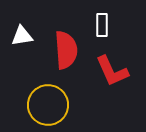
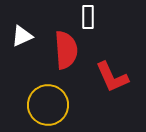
white rectangle: moved 14 px left, 8 px up
white triangle: rotated 15 degrees counterclockwise
red L-shape: moved 6 px down
